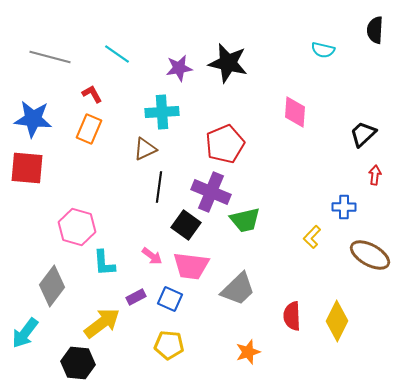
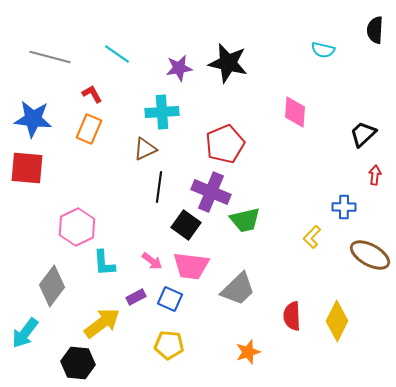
pink hexagon: rotated 18 degrees clockwise
pink arrow: moved 5 px down
